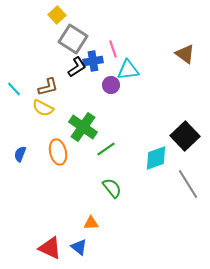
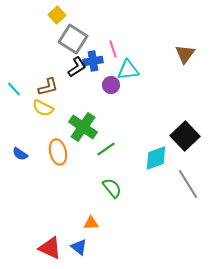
brown triangle: rotated 30 degrees clockwise
blue semicircle: rotated 77 degrees counterclockwise
